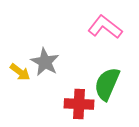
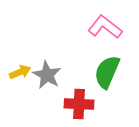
gray star: moved 2 px right, 13 px down
yellow arrow: rotated 60 degrees counterclockwise
green semicircle: moved 12 px up
